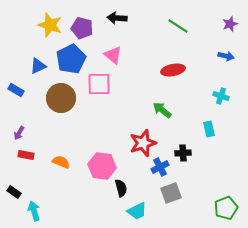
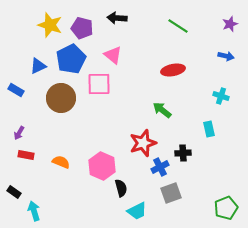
pink hexagon: rotated 16 degrees clockwise
